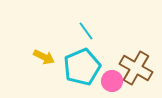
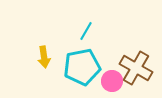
cyan line: rotated 66 degrees clockwise
yellow arrow: rotated 55 degrees clockwise
cyan pentagon: rotated 12 degrees clockwise
